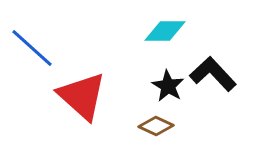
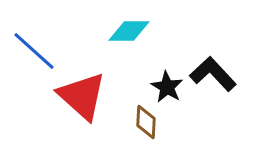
cyan diamond: moved 36 px left
blue line: moved 2 px right, 3 px down
black star: moved 1 px left, 1 px down
brown diamond: moved 10 px left, 4 px up; rotated 68 degrees clockwise
